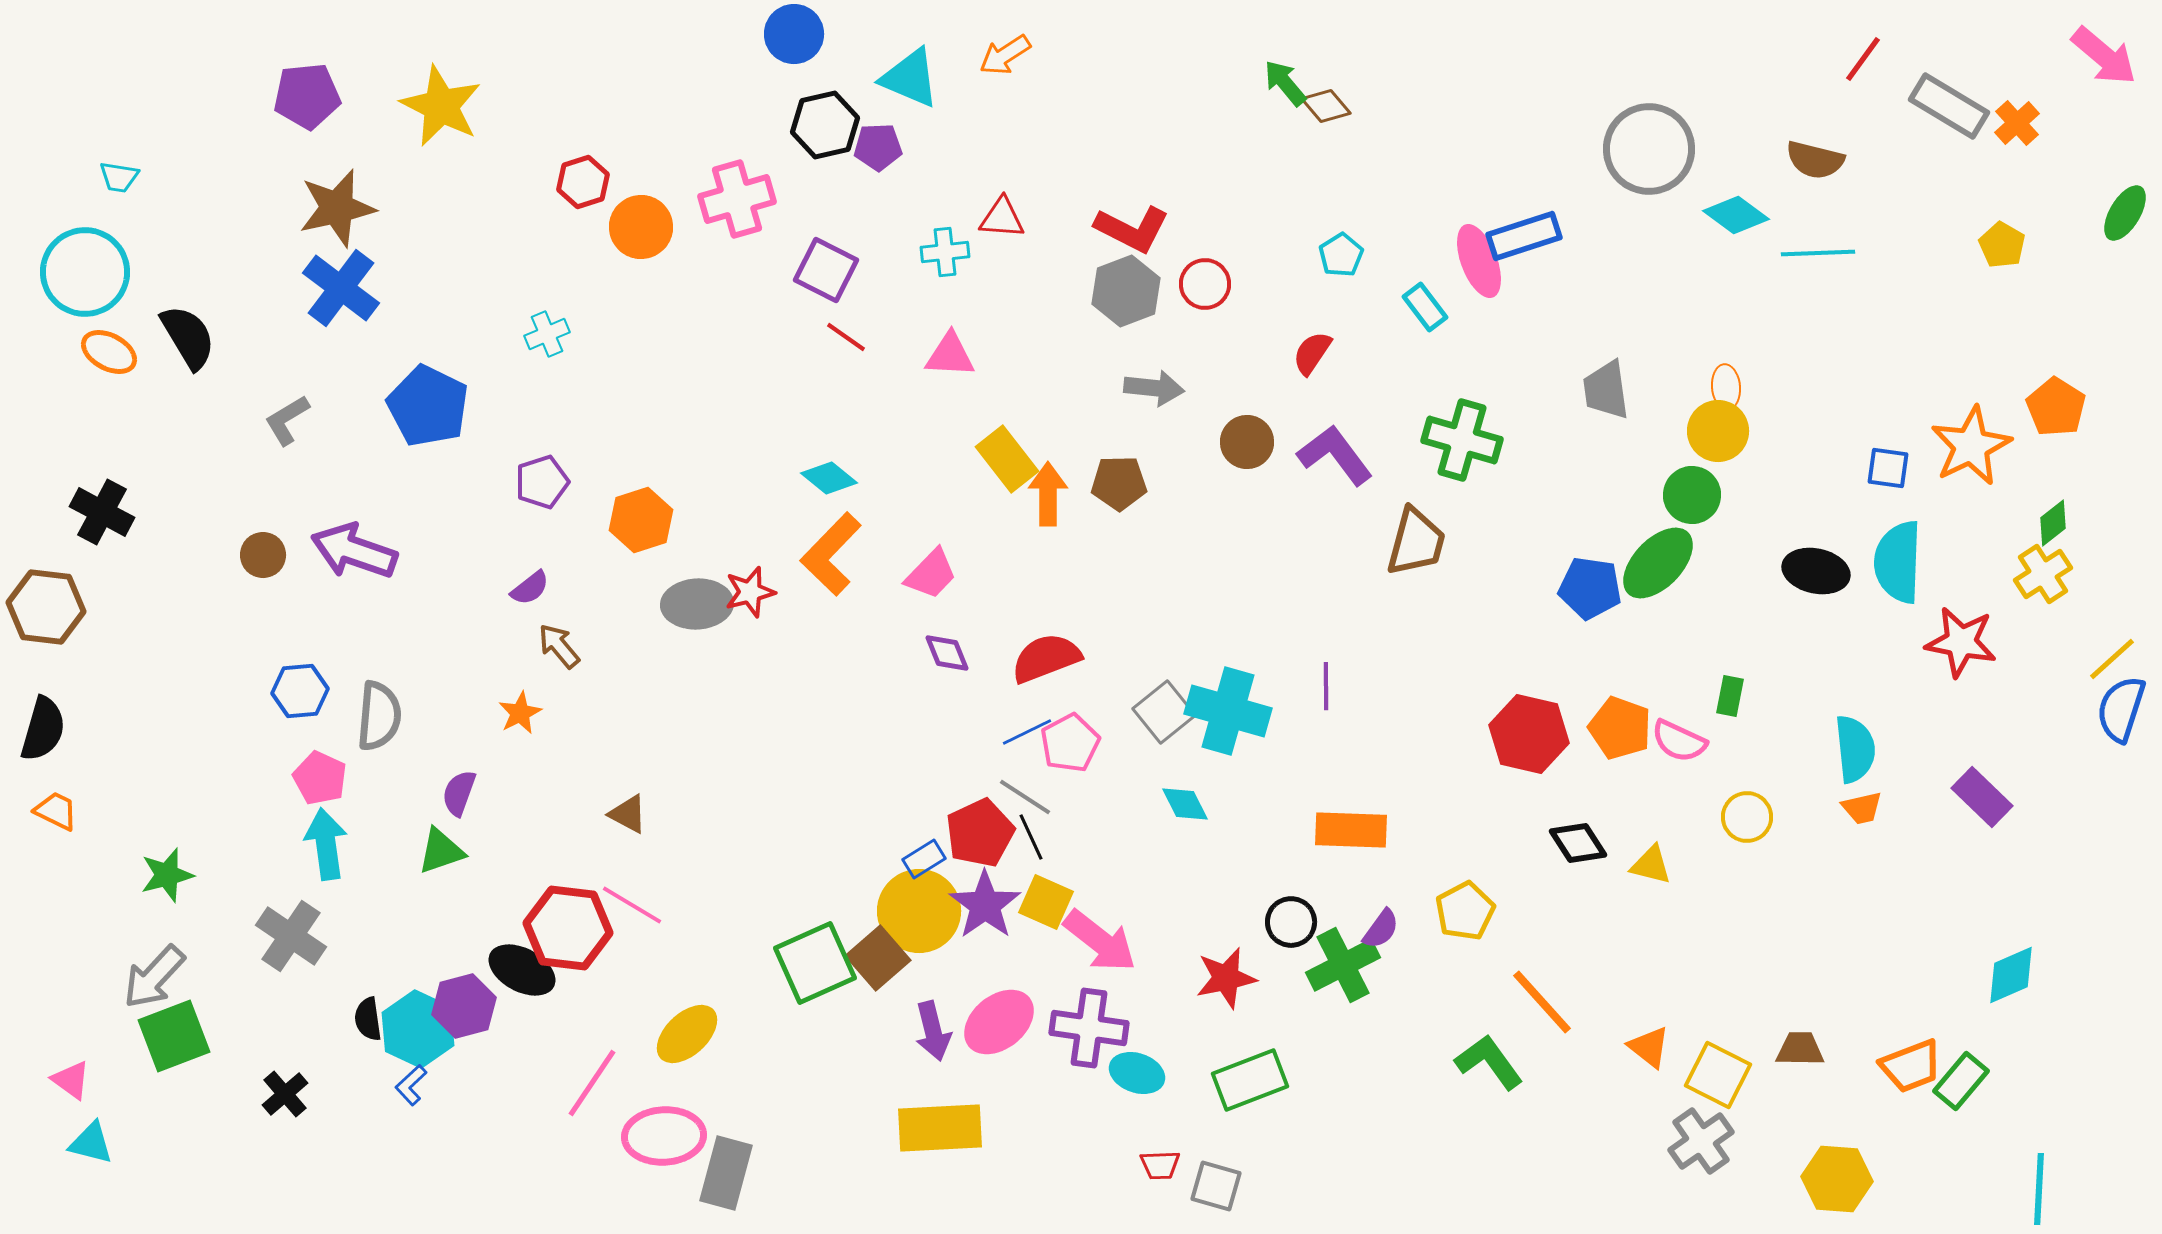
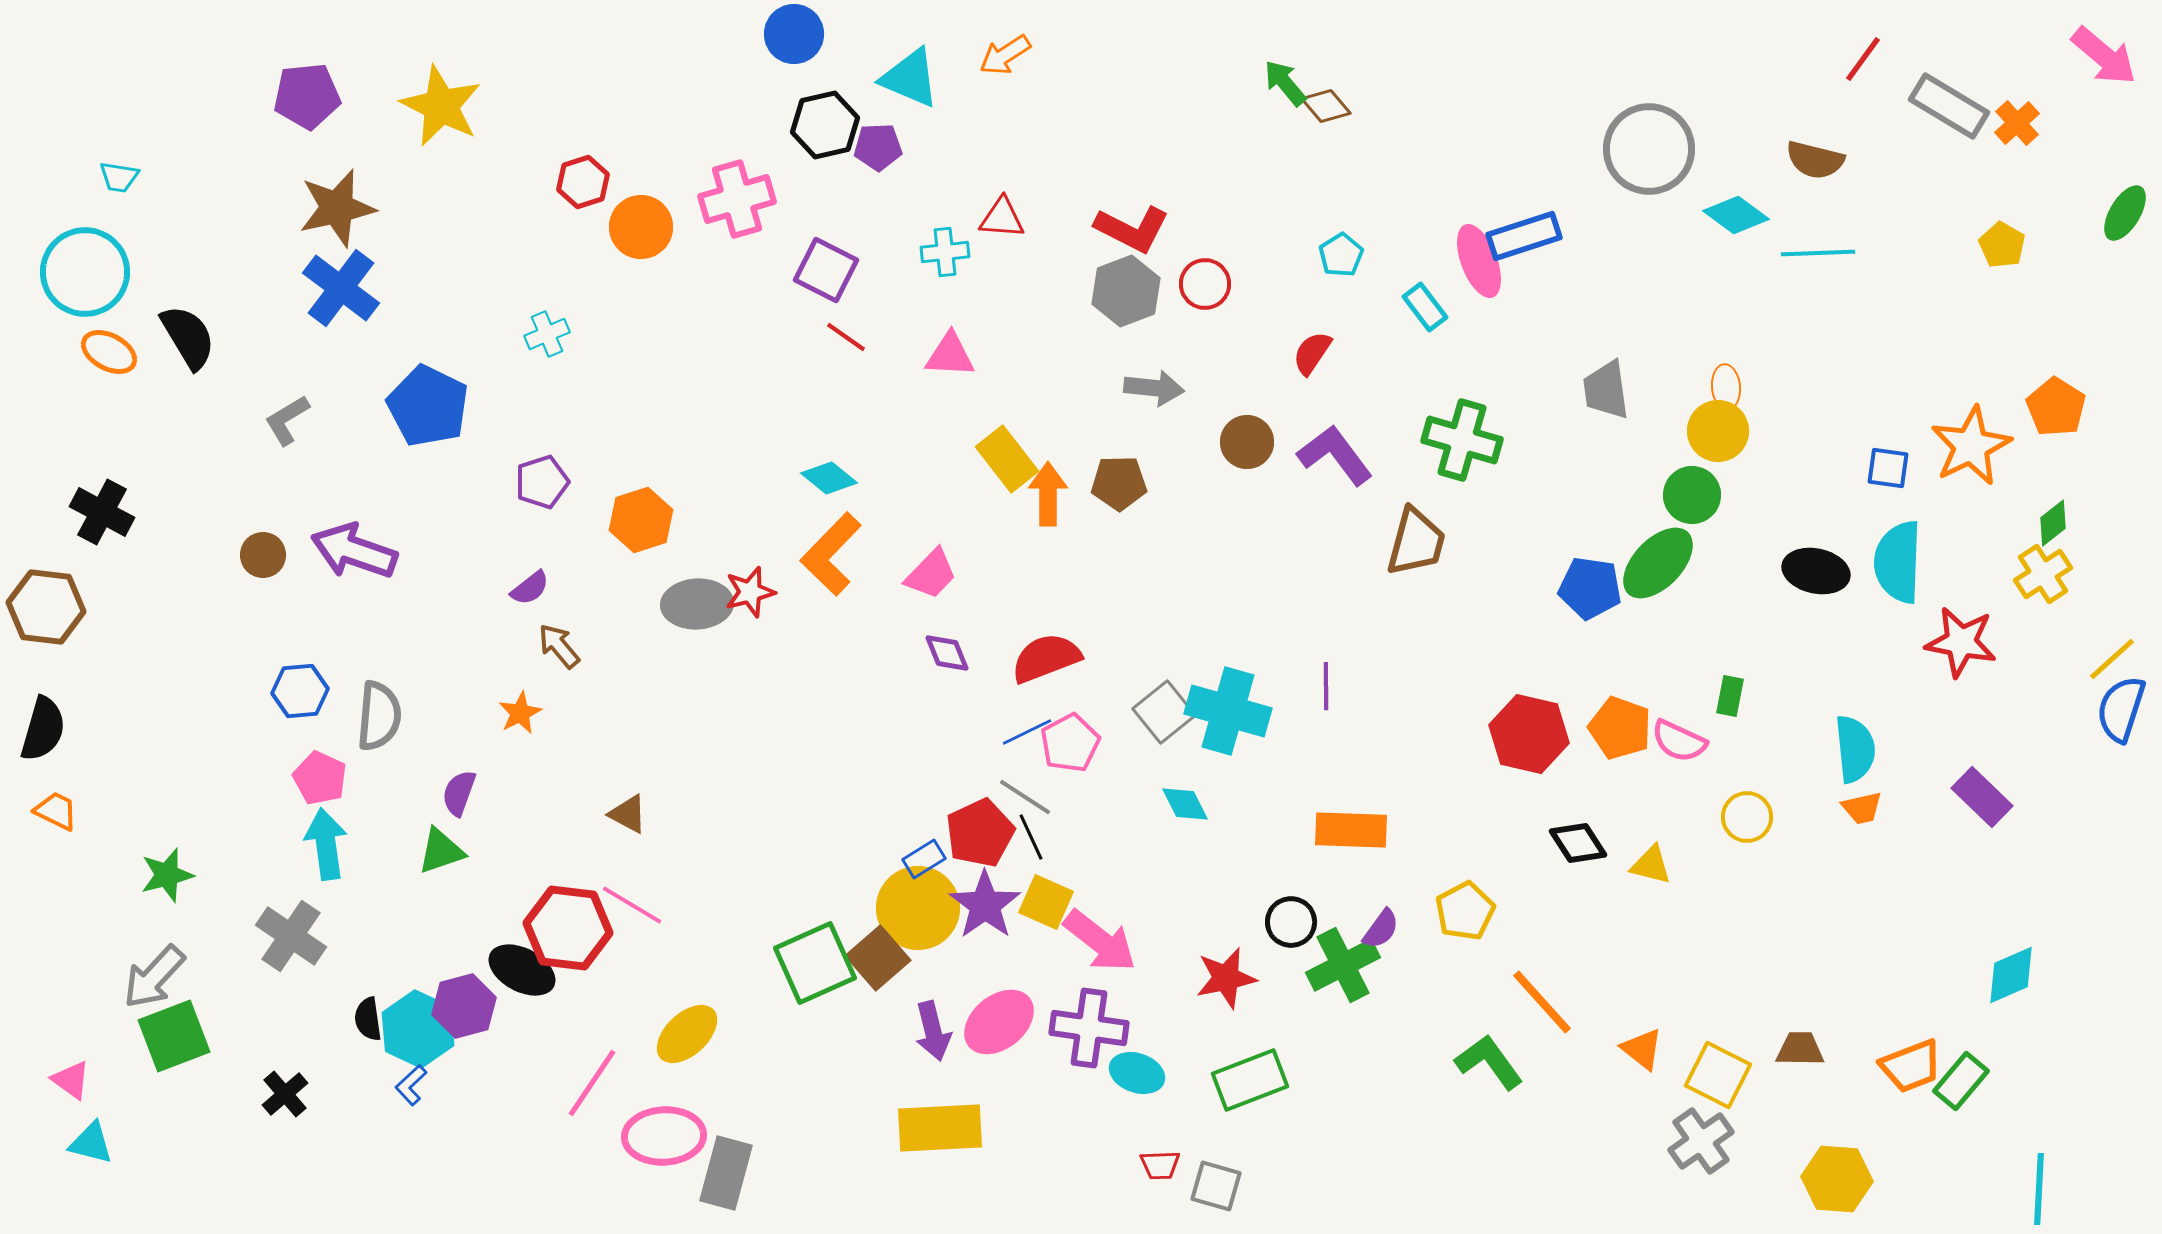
yellow circle at (919, 911): moved 1 px left, 3 px up
orange triangle at (1649, 1047): moved 7 px left, 2 px down
